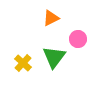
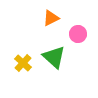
pink circle: moved 5 px up
green triangle: rotated 25 degrees counterclockwise
